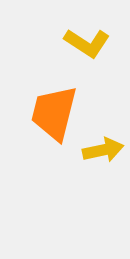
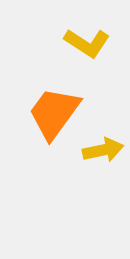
orange trapezoid: rotated 22 degrees clockwise
